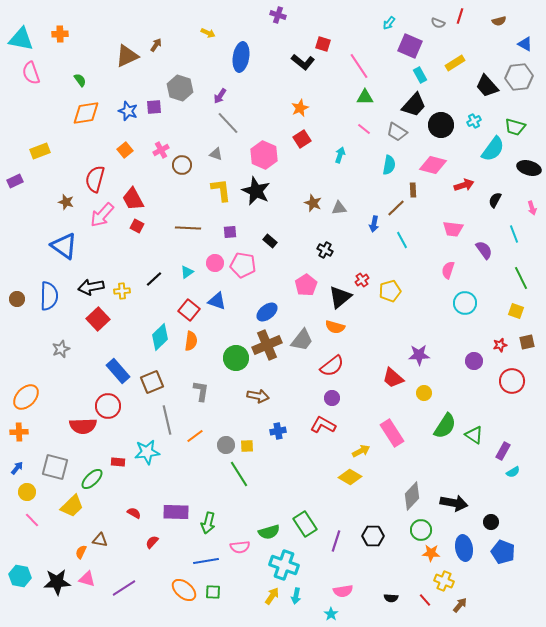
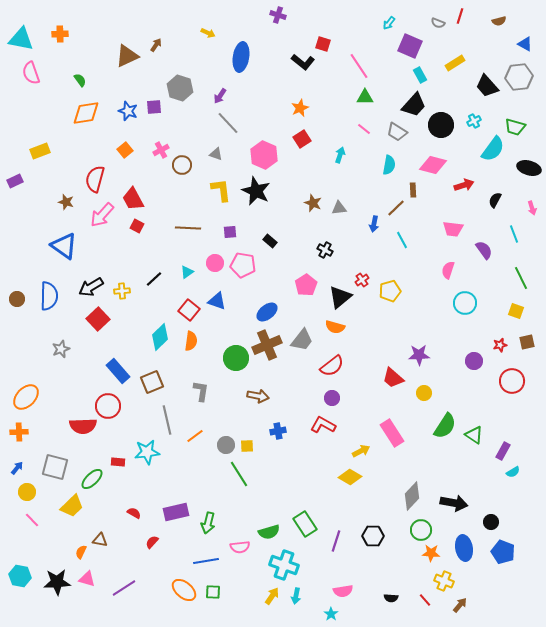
black arrow at (91, 287): rotated 20 degrees counterclockwise
purple rectangle at (176, 512): rotated 15 degrees counterclockwise
